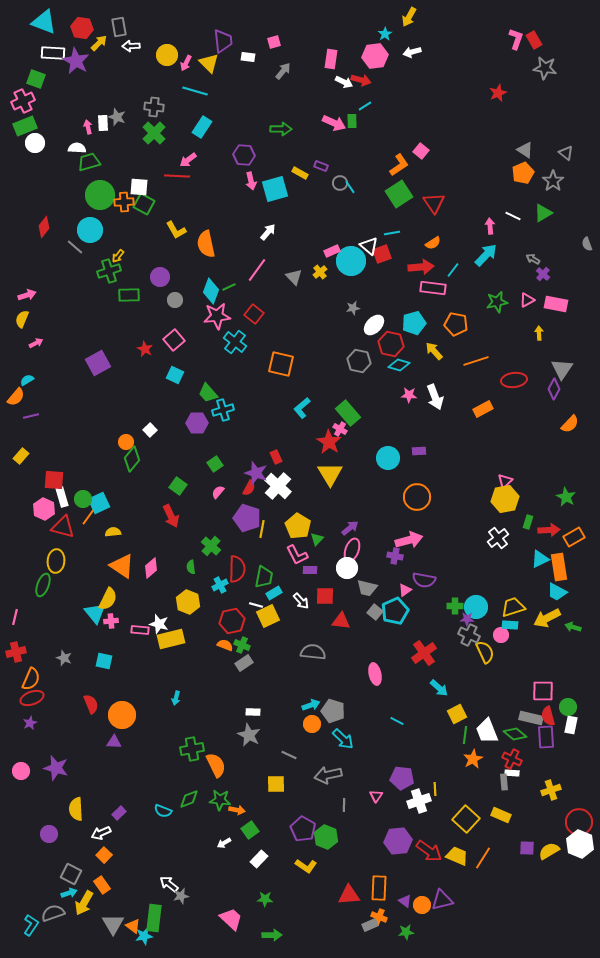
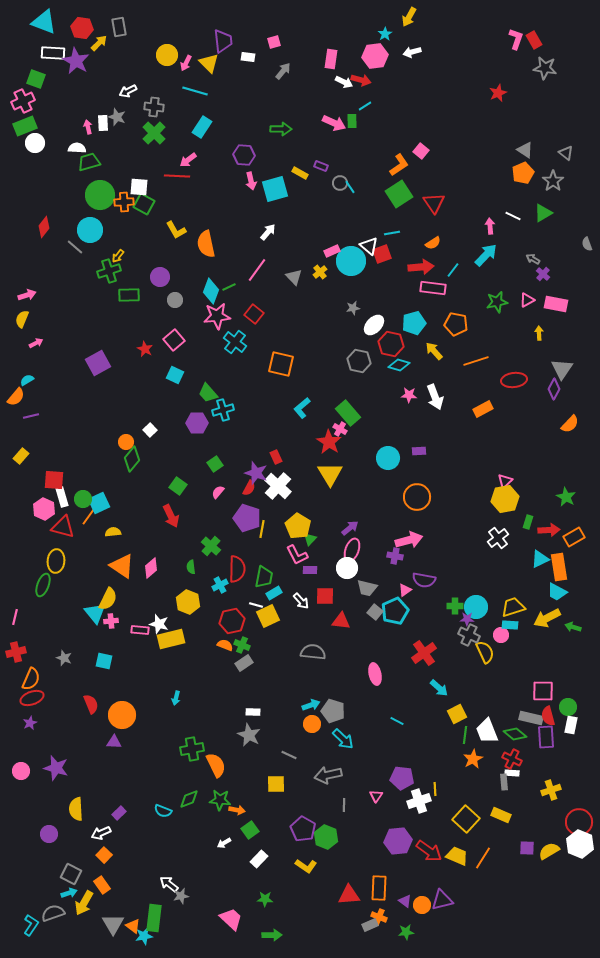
white arrow at (131, 46): moved 3 px left, 45 px down; rotated 24 degrees counterclockwise
green triangle at (317, 539): moved 7 px left
